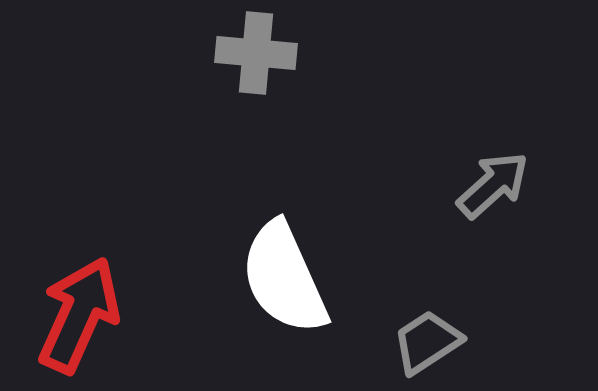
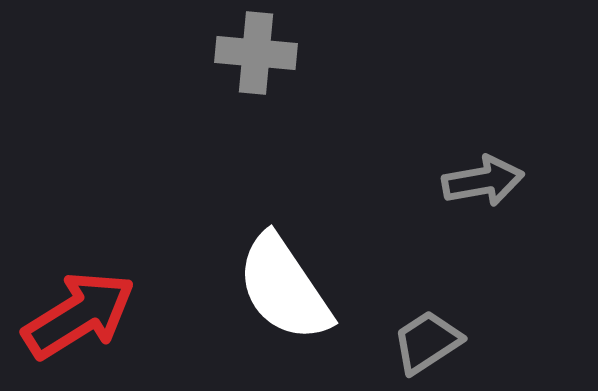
gray arrow: moved 10 px left, 4 px up; rotated 32 degrees clockwise
white semicircle: moved 10 px down; rotated 10 degrees counterclockwise
red arrow: rotated 34 degrees clockwise
